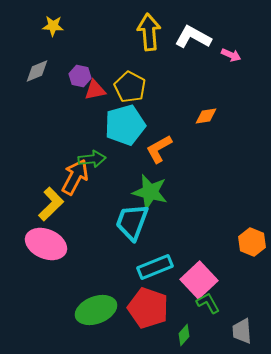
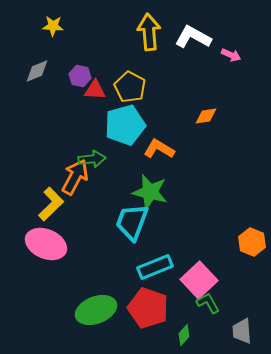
red triangle: rotated 15 degrees clockwise
orange L-shape: rotated 60 degrees clockwise
